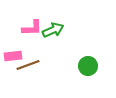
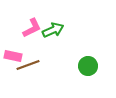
pink L-shape: rotated 25 degrees counterclockwise
pink rectangle: rotated 18 degrees clockwise
